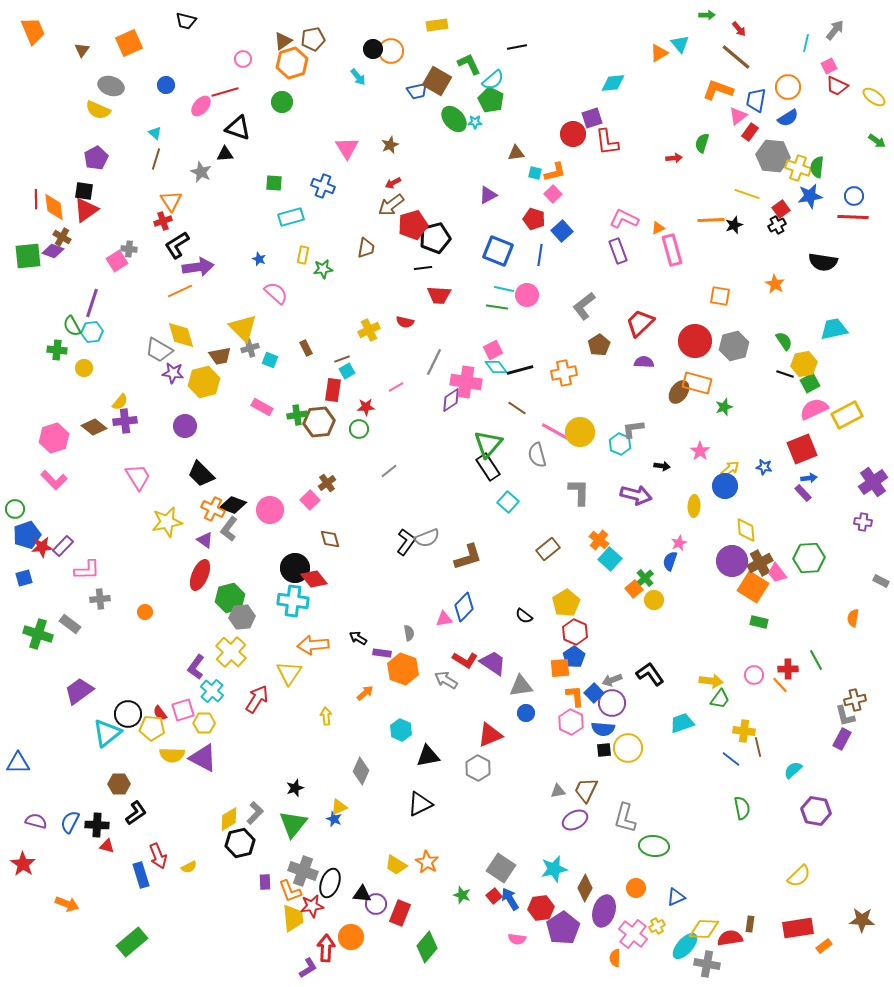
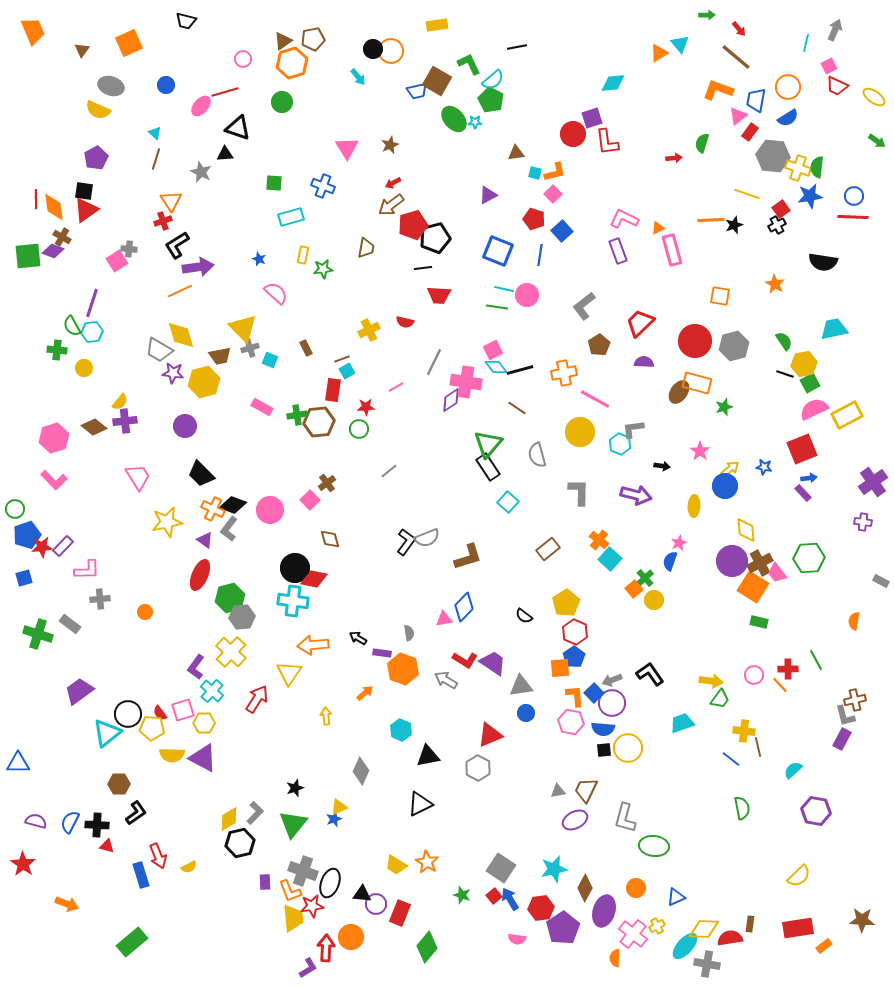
gray arrow at (835, 30): rotated 15 degrees counterclockwise
pink line at (556, 432): moved 39 px right, 33 px up
red diamond at (314, 579): rotated 40 degrees counterclockwise
orange semicircle at (853, 618): moved 1 px right, 3 px down
pink hexagon at (571, 722): rotated 15 degrees counterclockwise
blue star at (334, 819): rotated 28 degrees clockwise
